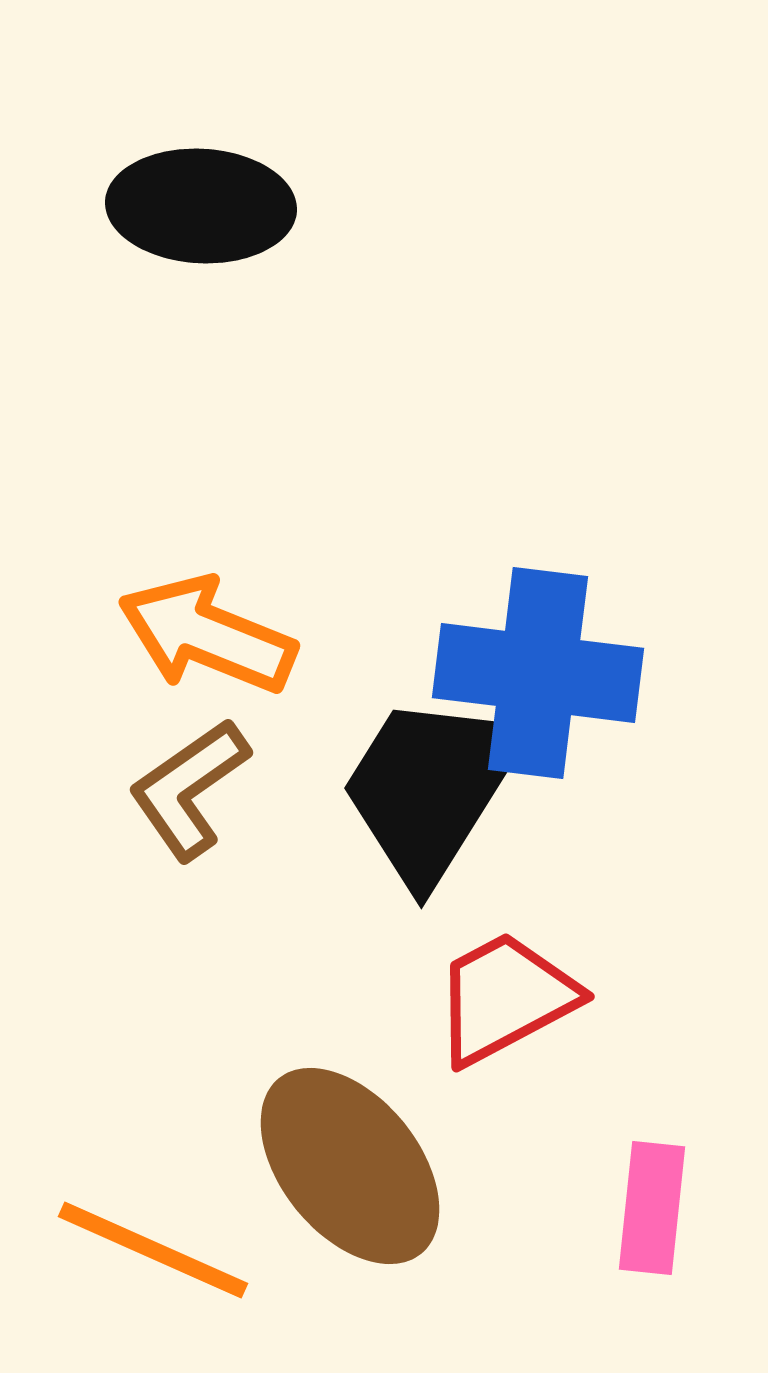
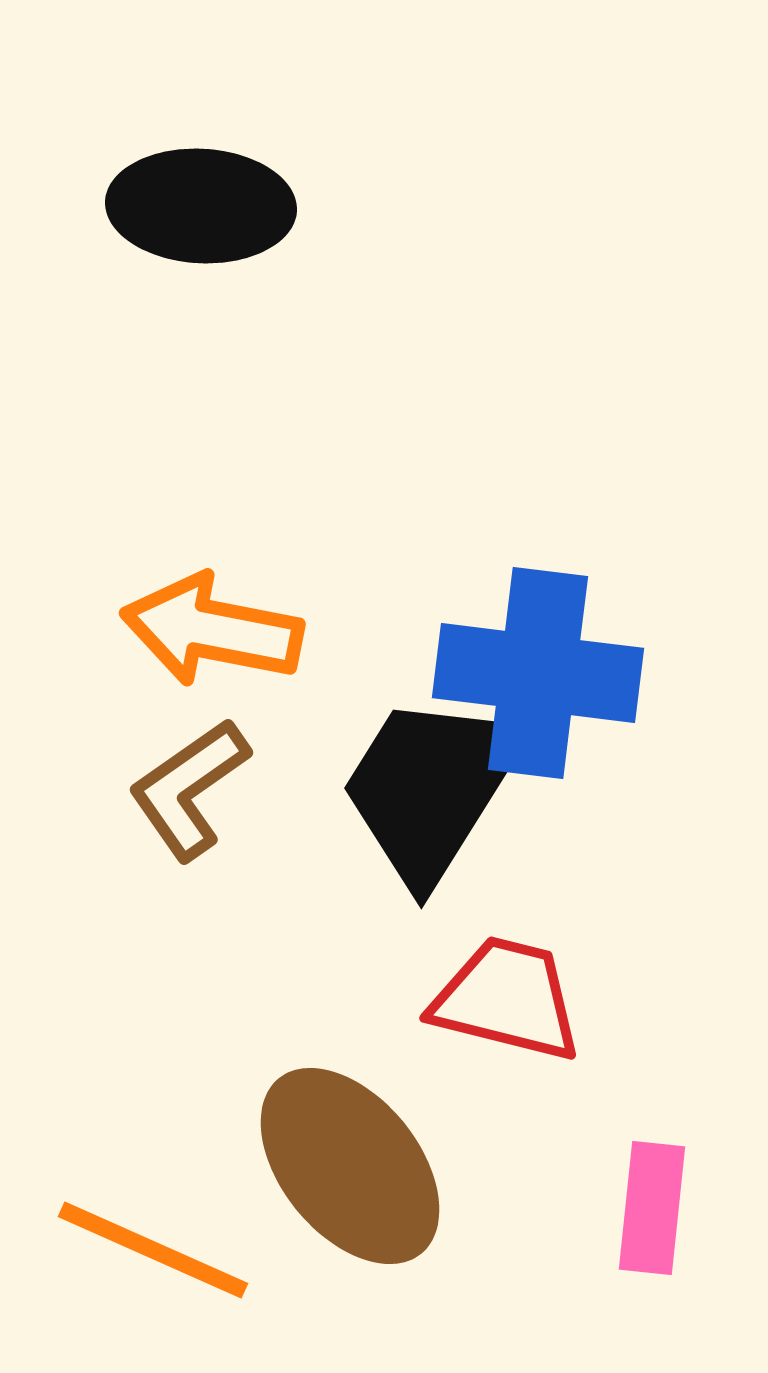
orange arrow: moved 5 px right, 5 px up; rotated 11 degrees counterclockwise
red trapezoid: moved 2 px right, 1 px down; rotated 42 degrees clockwise
